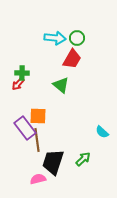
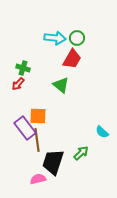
green cross: moved 1 px right, 5 px up; rotated 16 degrees clockwise
green arrow: moved 2 px left, 6 px up
